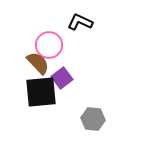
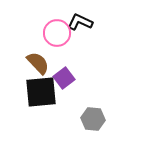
pink circle: moved 8 px right, 12 px up
purple square: moved 2 px right
